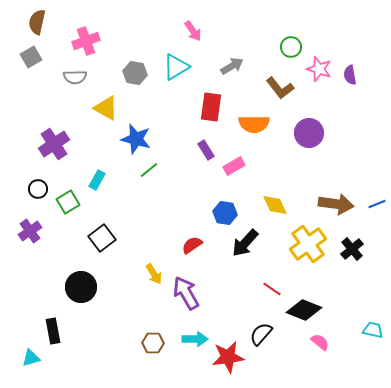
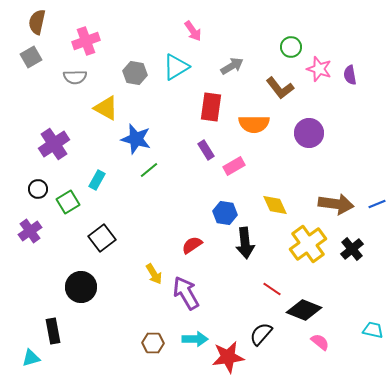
black arrow at (245, 243): rotated 48 degrees counterclockwise
